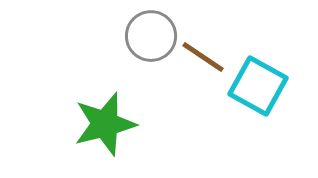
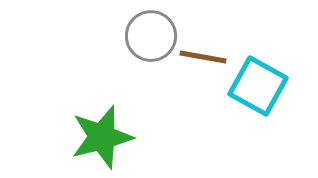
brown line: rotated 24 degrees counterclockwise
green star: moved 3 px left, 13 px down
